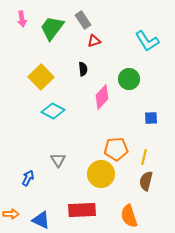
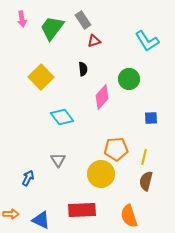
cyan diamond: moved 9 px right, 6 px down; rotated 25 degrees clockwise
